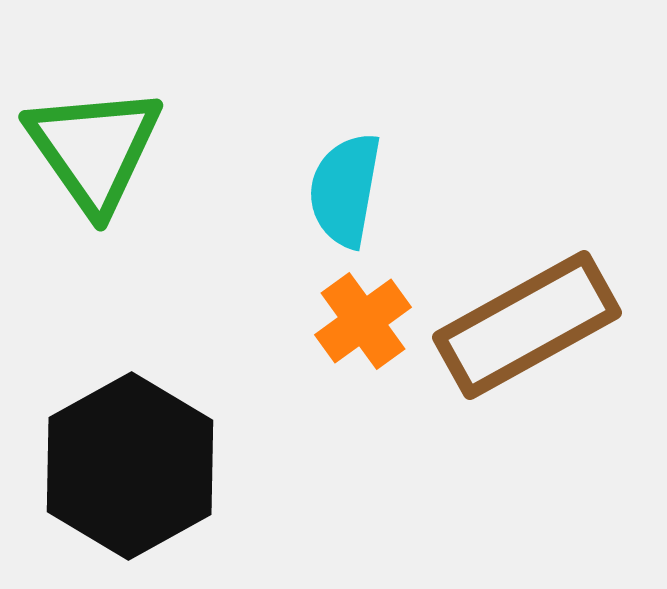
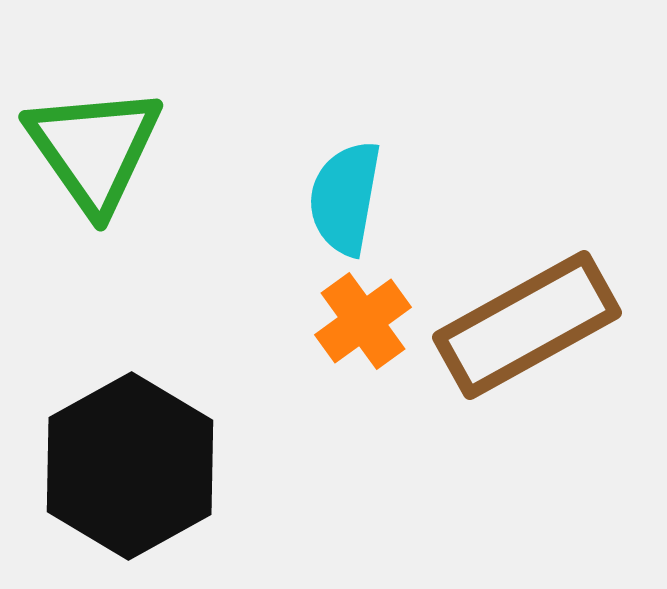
cyan semicircle: moved 8 px down
